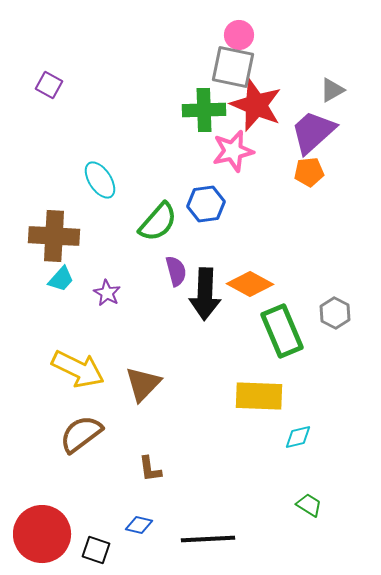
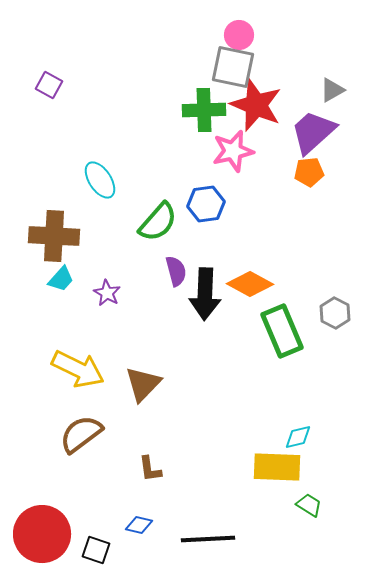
yellow rectangle: moved 18 px right, 71 px down
